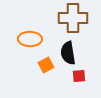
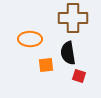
orange square: rotated 21 degrees clockwise
red square: rotated 24 degrees clockwise
